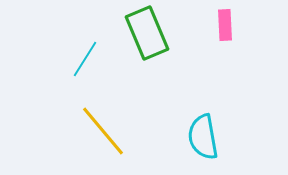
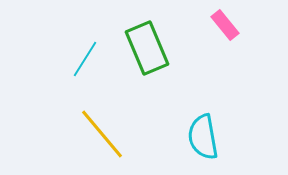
pink rectangle: rotated 36 degrees counterclockwise
green rectangle: moved 15 px down
yellow line: moved 1 px left, 3 px down
